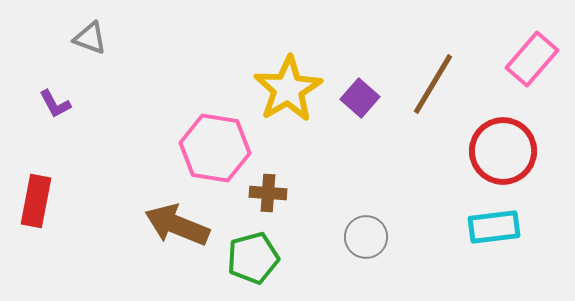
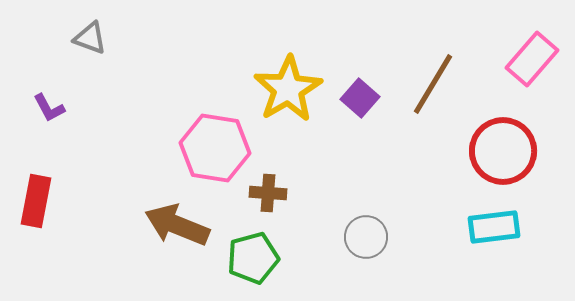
purple L-shape: moved 6 px left, 4 px down
